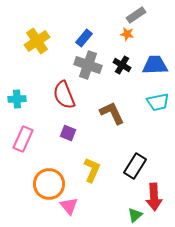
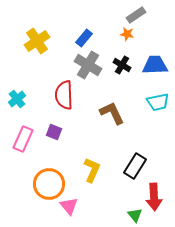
gray cross: rotated 12 degrees clockwise
red semicircle: rotated 20 degrees clockwise
cyan cross: rotated 36 degrees counterclockwise
purple square: moved 14 px left, 1 px up
green triangle: rotated 28 degrees counterclockwise
